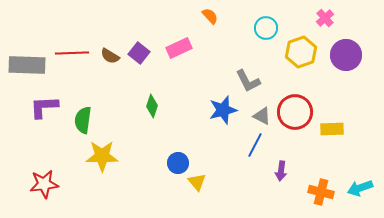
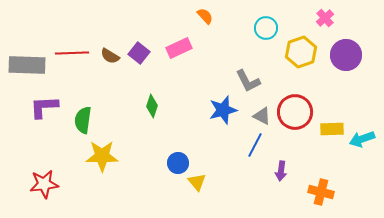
orange semicircle: moved 5 px left
cyan arrow: moved 2 px right, 49 px up
